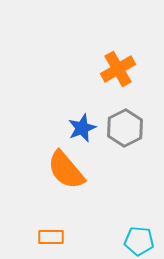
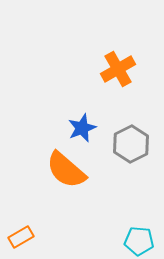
gray hexagon: moved 6 px right, 16 px down
orange semicircle: rotated 9 degrees counterclockwise
orange rectangle: moved 30 px left; rotated 30 degrees counterclockwise
